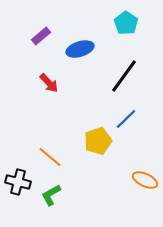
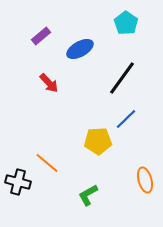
blue ellipse: rotated 12 degrees counterclockwise
black line: moved 2 px left, 2 px down
yellow pentagon: rotated 16 degrees clockwise
orange line: moved 3 px left, 6 px down
orange ellipse: rotated 50 degrees clockwise
green L-shape: moved 37 px right
